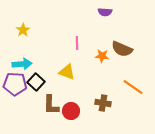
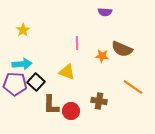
brown cross: moved 4 px left, 2 px up
